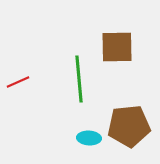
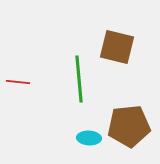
brown square: rotated 15 degrees clockwise
red line: rotated 30 degrees clockwise
